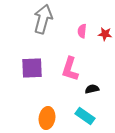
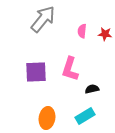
gray arrow: rotated 24 degrees clockwise
purple square: moved 4 px right, 4 px down
cyan rectangle: rotated 66 degrees counterclockwise
